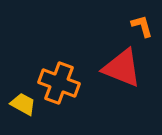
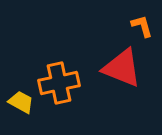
orange cross: rotated 33 degrees counterclockwise
yellow trapezoid: moved 2 px left, 2 px up
